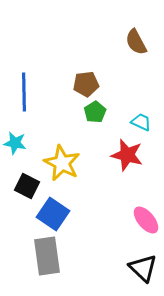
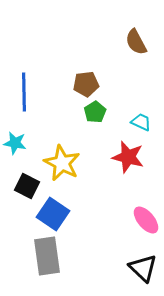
red star: moved 1 px right, 2 px down
